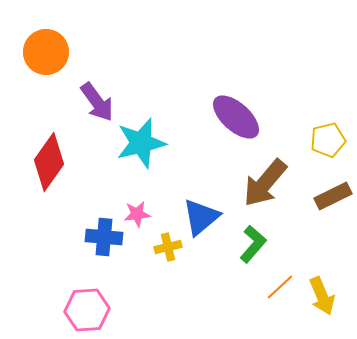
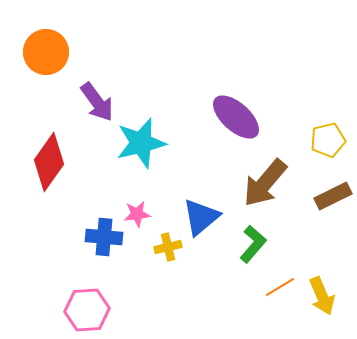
orange line: rotated 12 degrees clockwise
